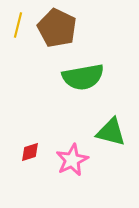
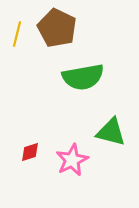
yellow line: moved 1 px left, 9 px down
